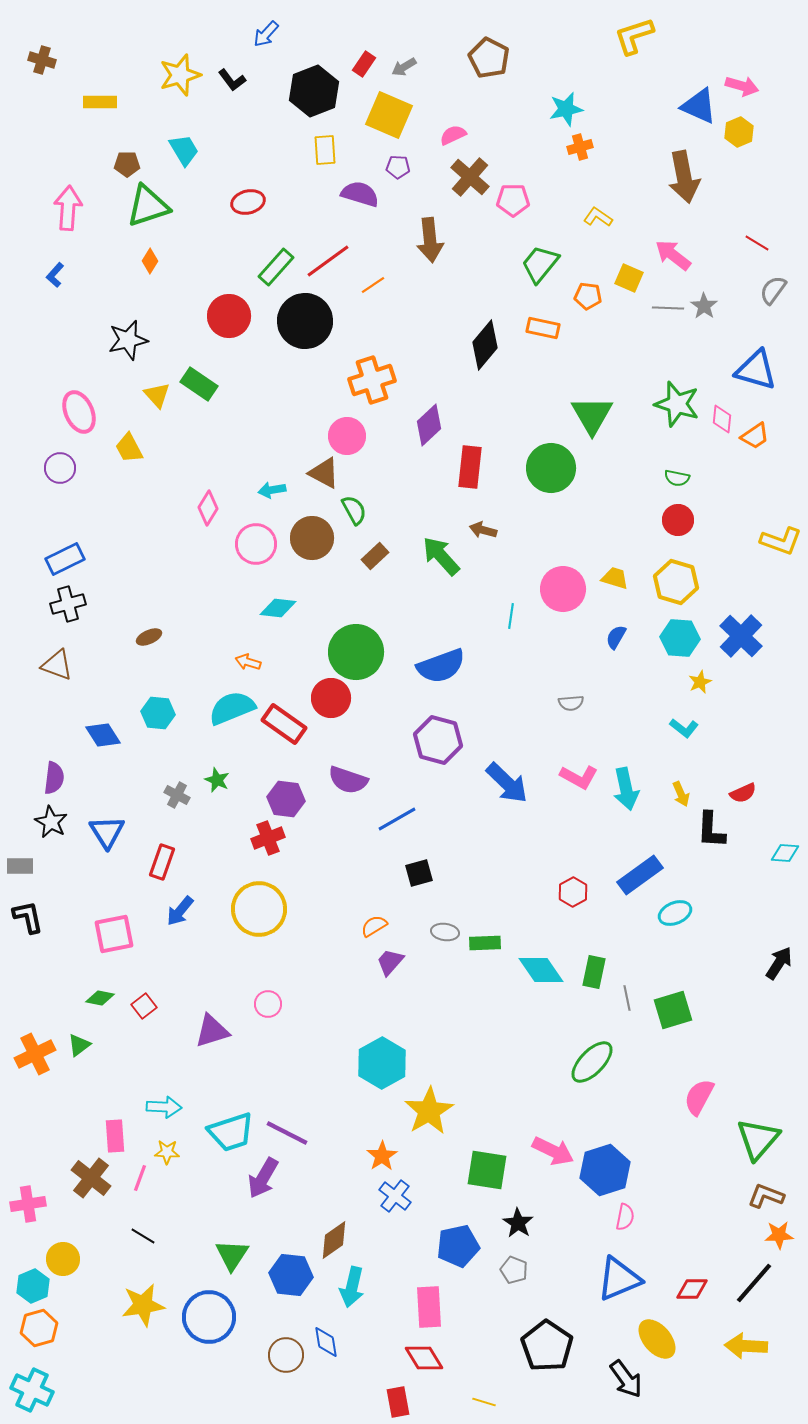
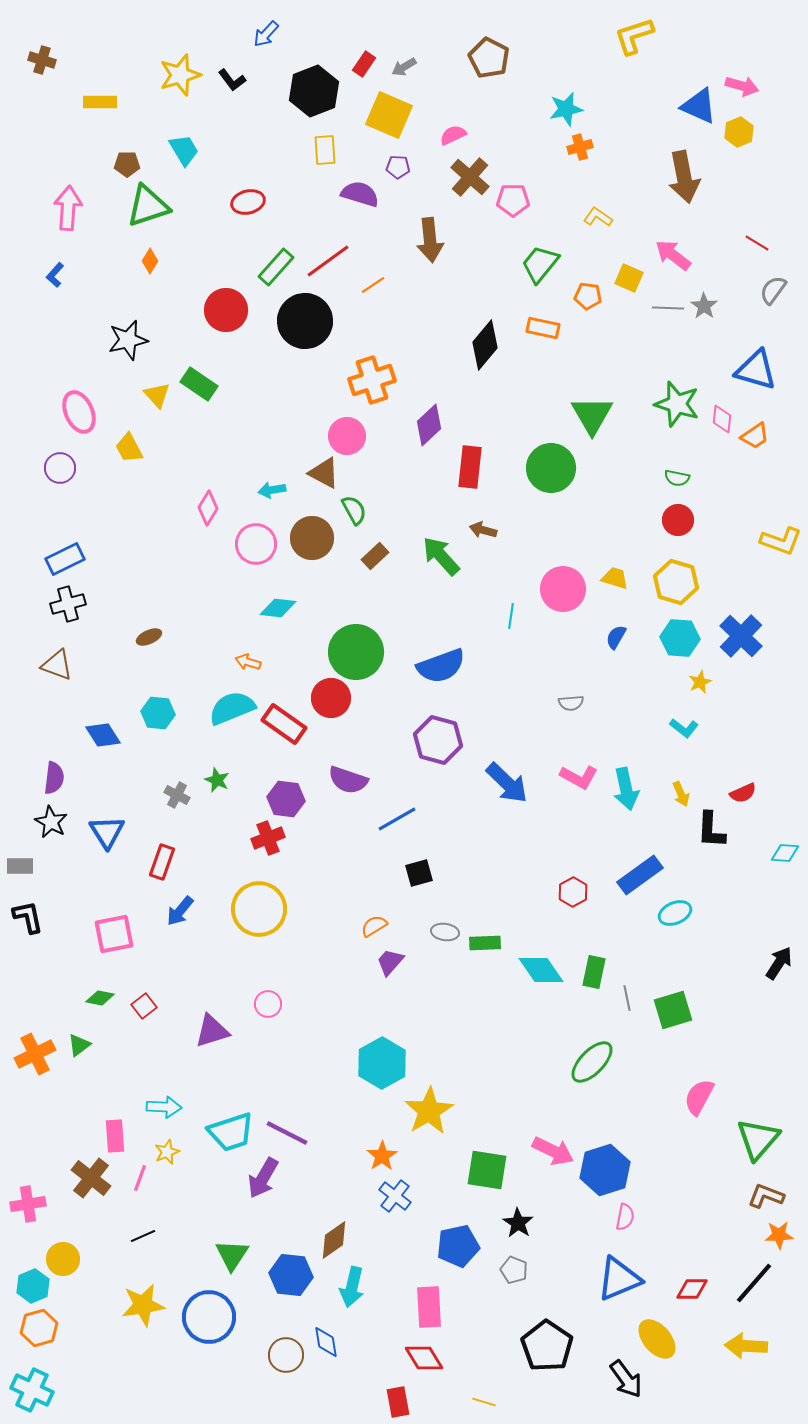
red circle at (229, 316): moved 3 px left, 6 px up
yellow star at (167, 1152): rotated 25 degrees counterclockwise
black line at (143, 1236): rotated 55 degrees counterclockwise
